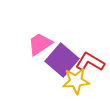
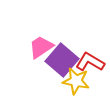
pink trapezoid: moved 1 px right, 3 px down
yellow star: rotated 16 degrees clockwise
